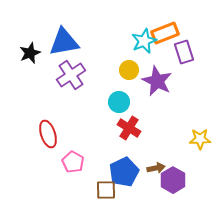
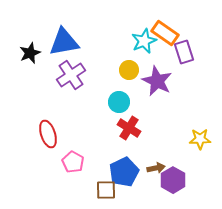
orange rectangle: rotated 56 degrees clockwise
